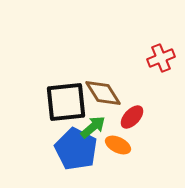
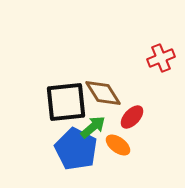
orange ellipse: rotated 10 degrees clockwise
